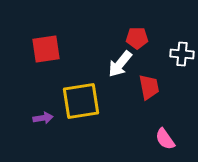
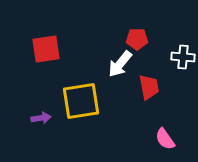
red pentagon: moved 1 px down
white cross: moved 1 px right, 3 px down
purple arrow: moved 2 px left
